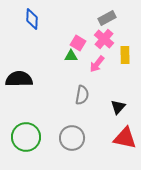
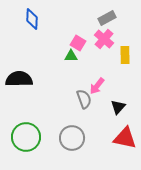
pink arrow: moved 22 px down
gray semicircle: moved 2 px right, 4 px down; rotated 30 degrees counterclockwise
